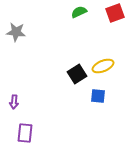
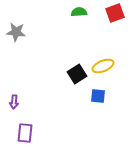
green semicircle: rotated 21 degrees clockwise
